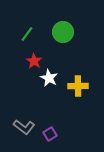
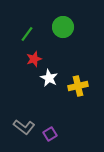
green circle: moved 5 px up
red star: moved 2 px up; rotated 21 degrees clockwise
yellow cross: rotated 12 degrees counterclockwise
